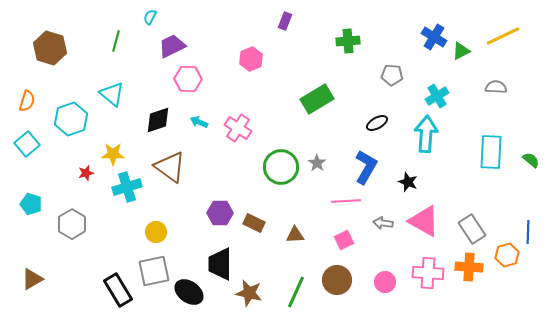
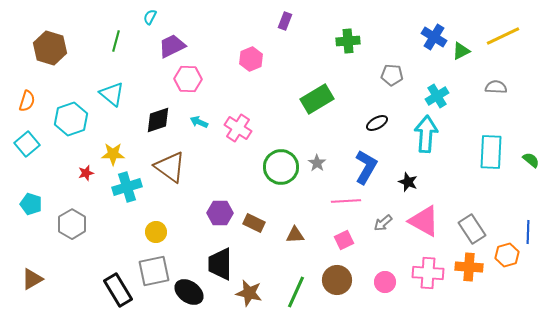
gray arrow at (383, 223): rotated 48 degrees counterclockwise
